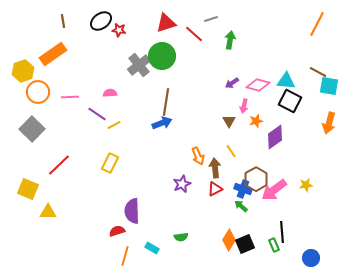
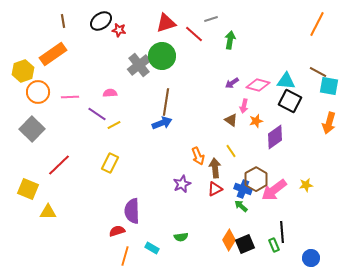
brown triangle at (229, 121): moved 2 px right, 1 px up; rotated 24 degrees counterclockwise
